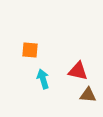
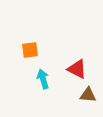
orange square: rotated 12 degrees counterclockwise
red triangle: moved 1 px left, 2 px up; rotated 15 degrees clockwise
